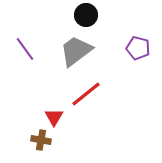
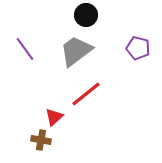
red triangle: rotated 18 degrees clockwise
